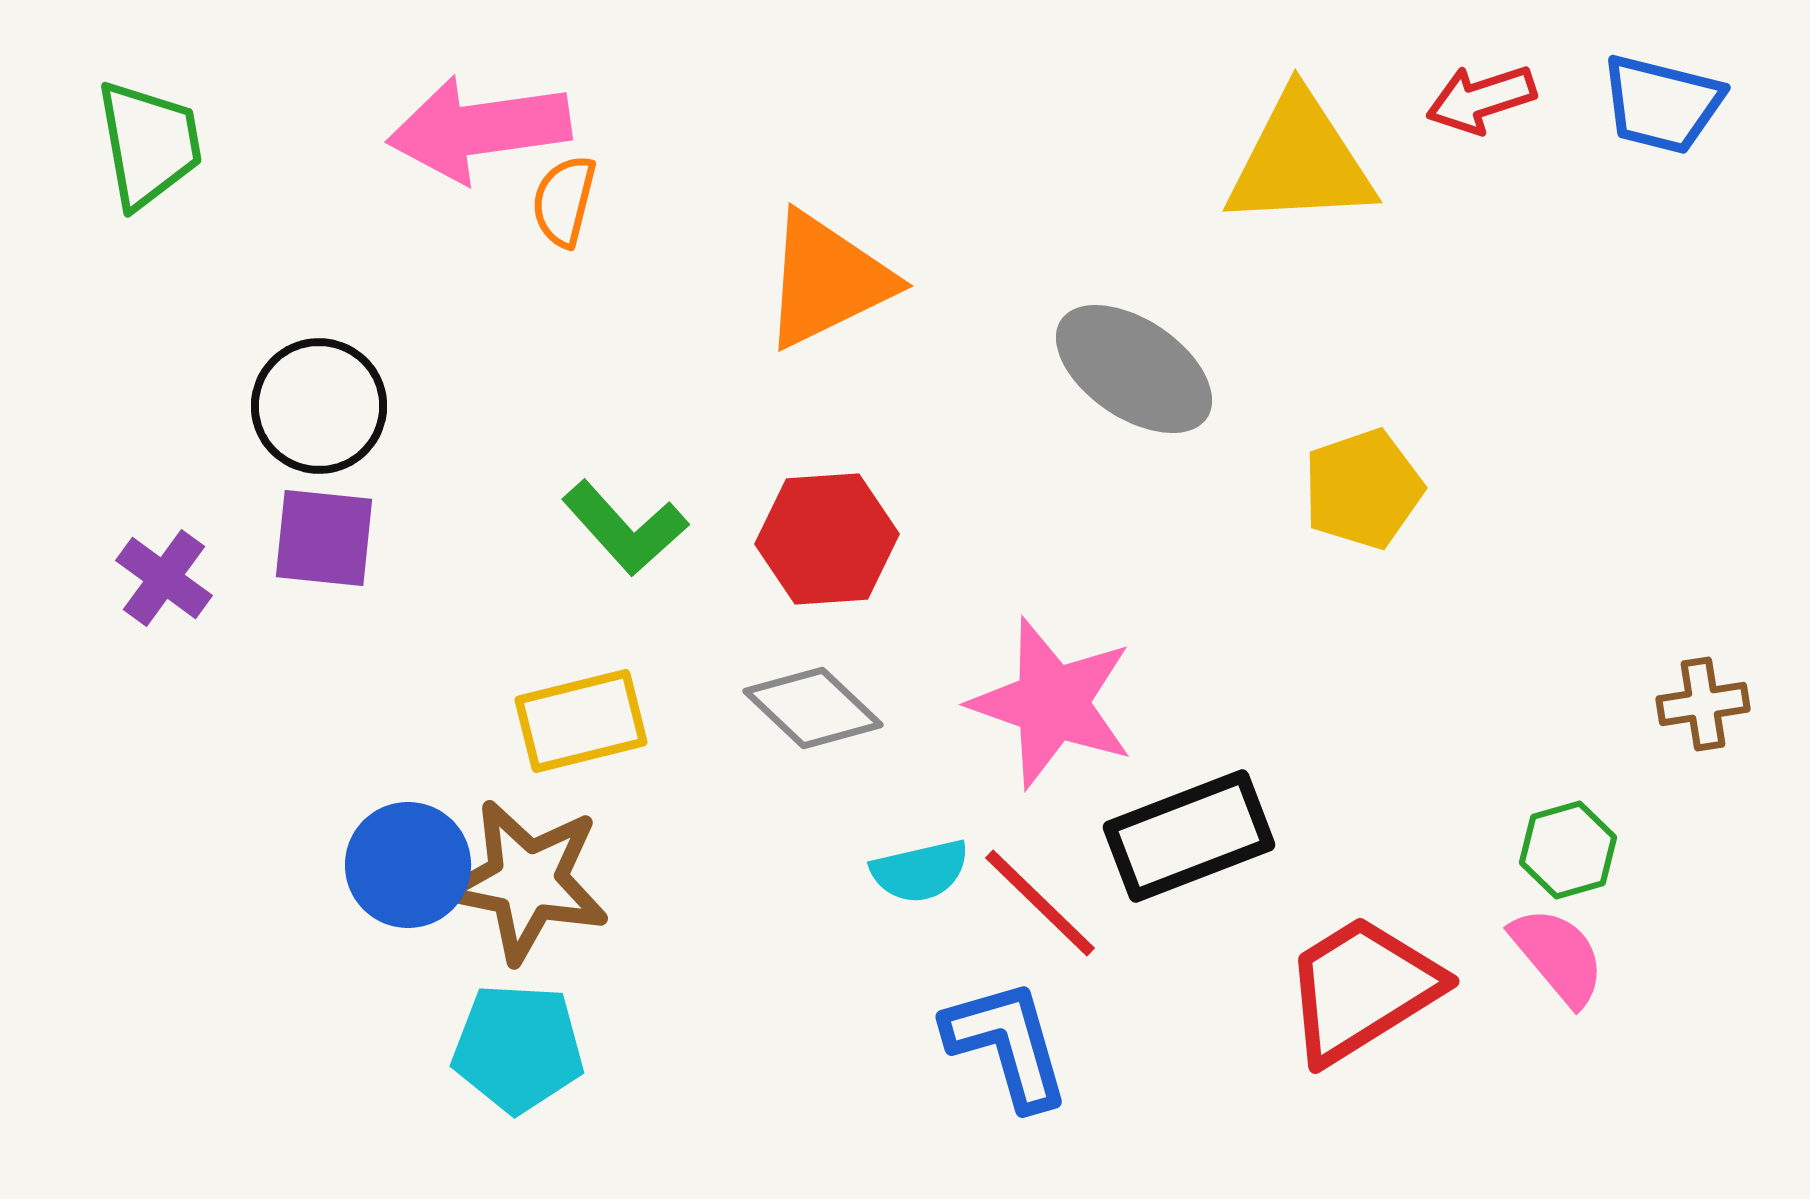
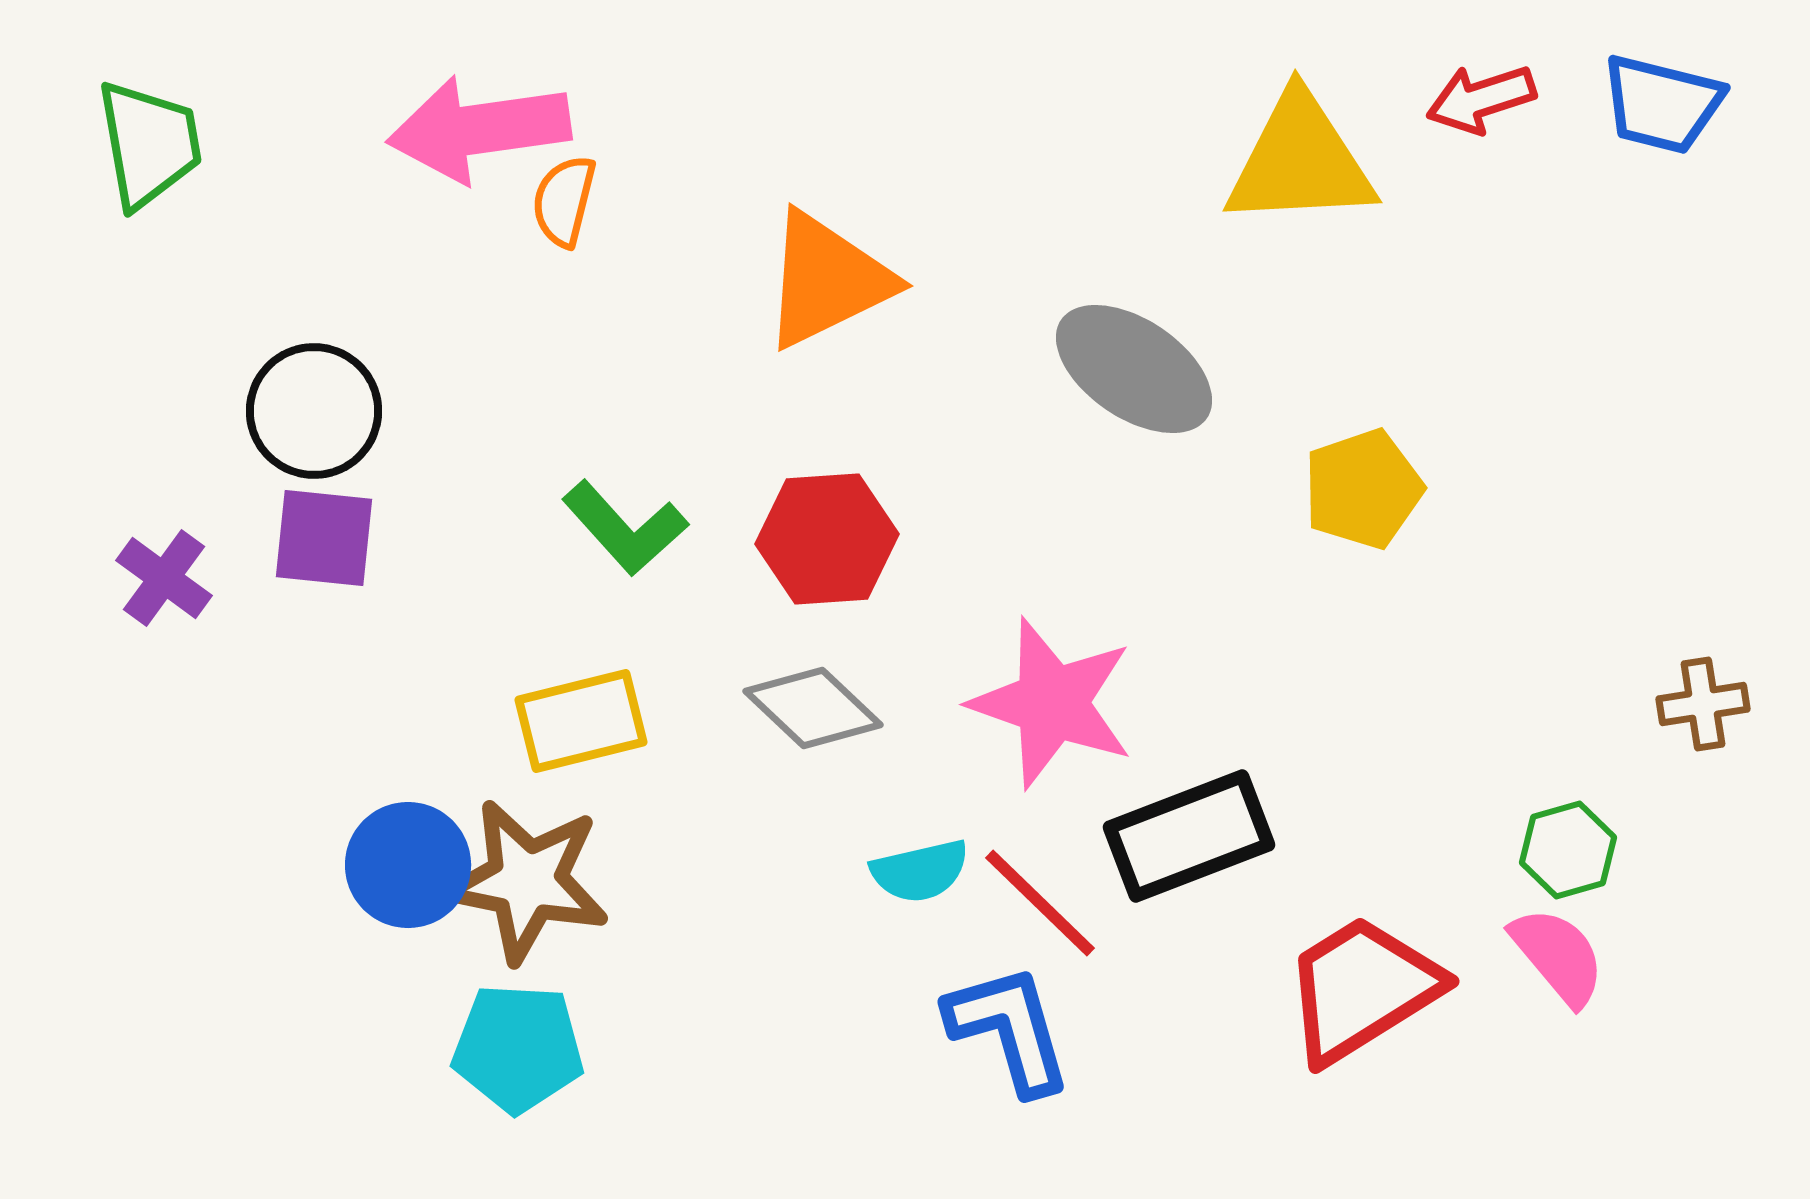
black circle: moved 5 px left, 5 px down
blue L-shape: moved 2 px right, 15 px up
